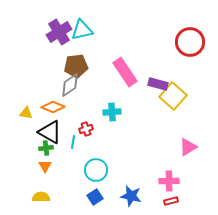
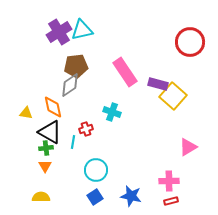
orange diamond: rotated 55 degrees clockwise
cyan cross: rotated 24 degrees clockwise
